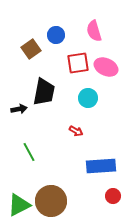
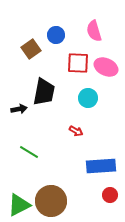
red square: rotated 10 degrees clockwise
green line: rotated 30 degrees counterclockwise
red circle: moved 3 px left, 1 px up
